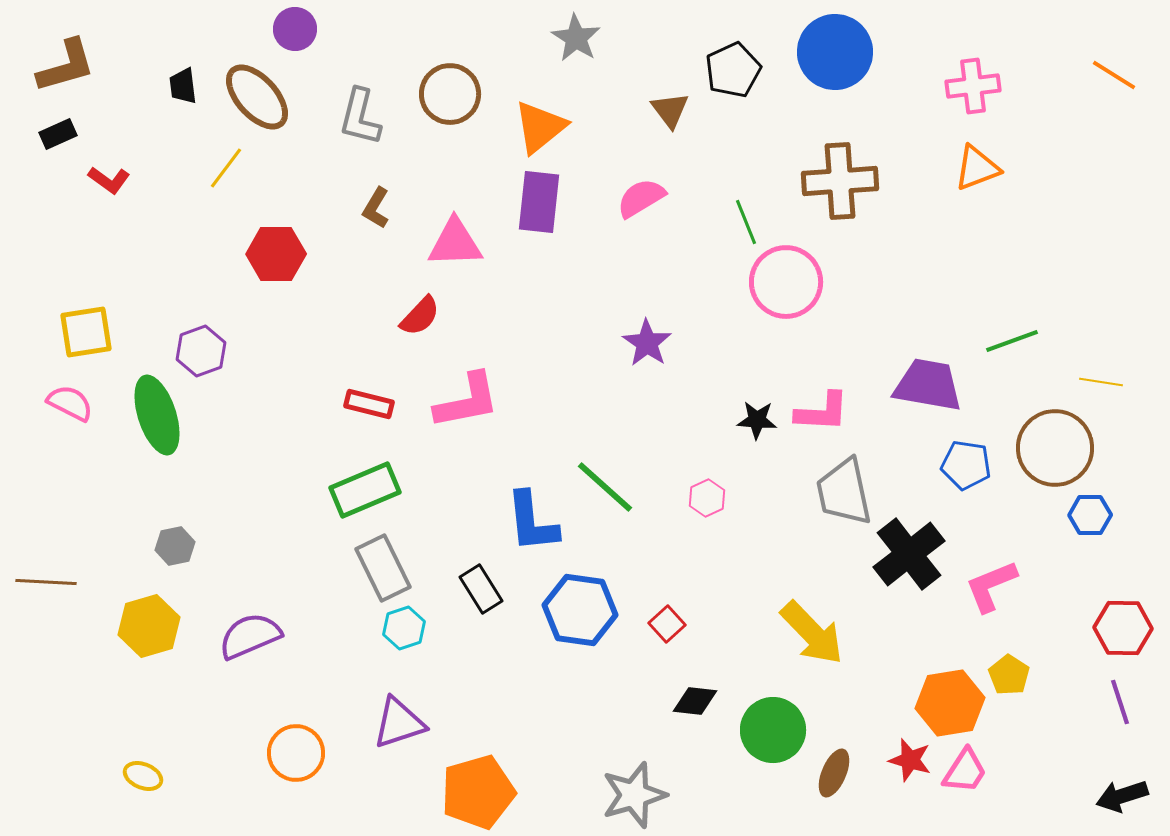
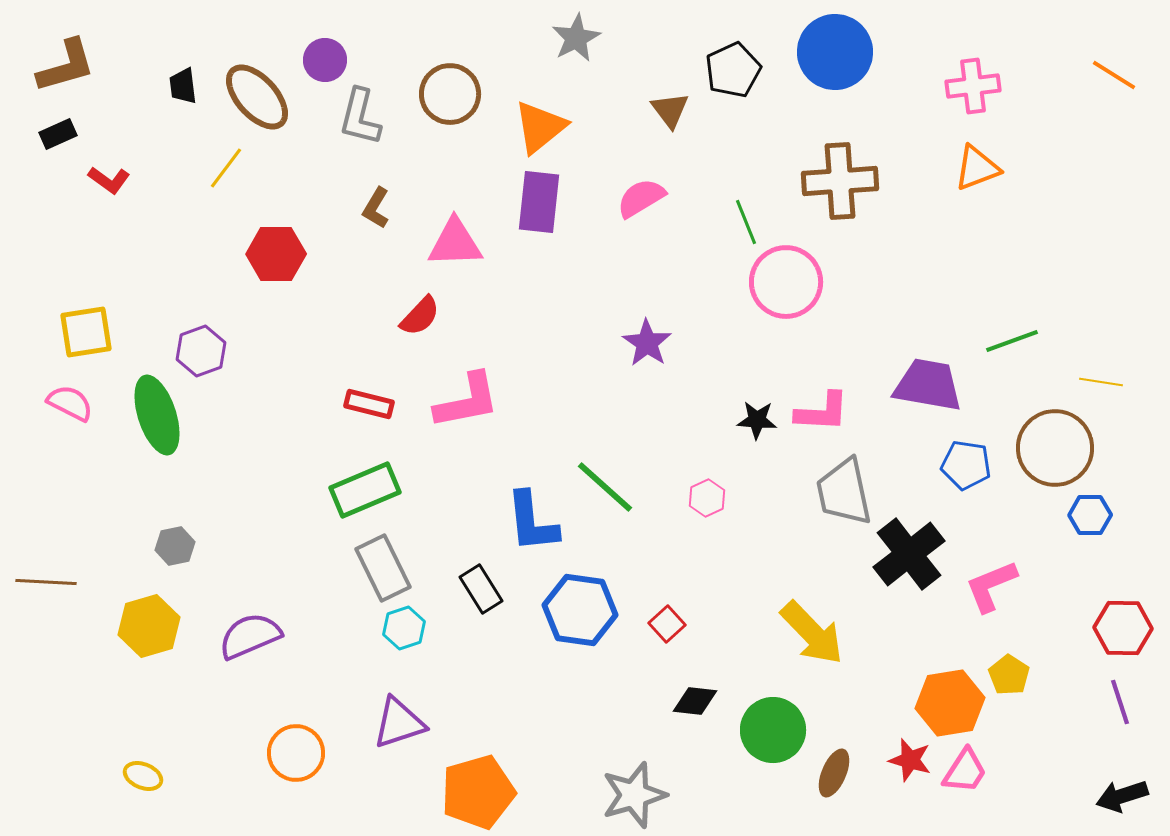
purple circle at (295, 29): moved 30 px right, 31 px down
gray star at (576, 38): rotated 12 degrees clockwise
